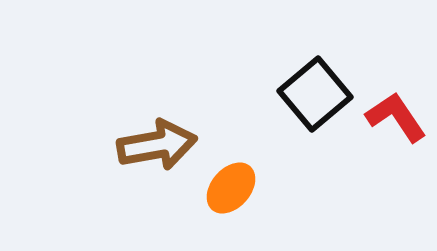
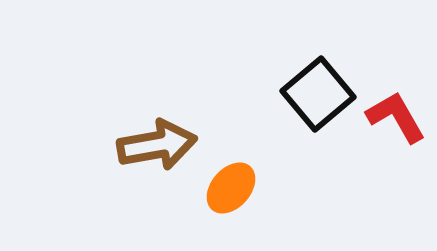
black square: moved 3 px right
red L-shape: rotated 4 degrees clockwise
